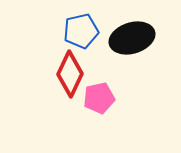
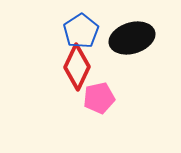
blue pentagon: rotated 20 degrees counterclockwise
red diamond: moved 7 px right, 7 px up
